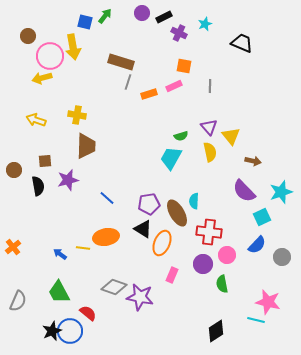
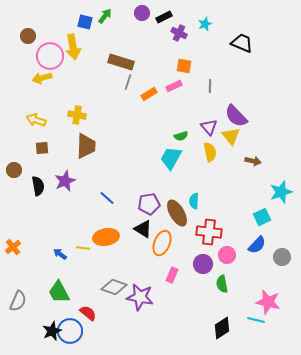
orange rectangle at (149, 94): rotated 14 degrees counterclockwise
brown square at (45, 161): moved 3 px left, 13 px up
purple star at (68, 180): moved 3 px left, 1 px down; rotated 10 degrees counterclockwise
purple semicircle at (244, 191): moved 8 px left, 75 px up
black diamond at (216, 331): moved 6 px right, 3 px up
